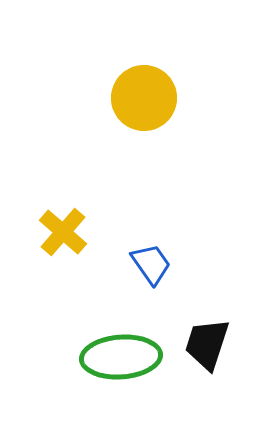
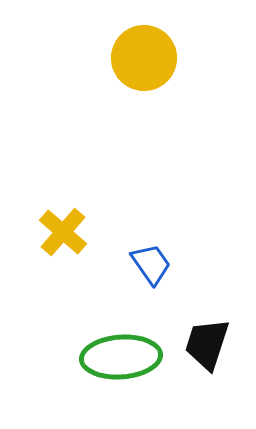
yellow circle: moved 40 px up
